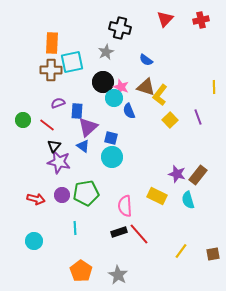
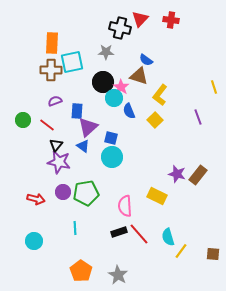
red triangle at (165, 19): moved 25 px left
red cross at (201, 20): moved 30 px left; rotated 21 degrees clockwise
gray star at (106, 52): rotated 28 degrees clockwise
pink star at (121, 87): rotated 14 degrees clockwise
brown triangle at (146, 87): moved 7 px left, 11 px up
yellow line at (214, 87): rotated 16 degrees counterclockwise
purple semicircle at (58, 103): moved 3 px left, 2 px up
yellow square at (170, 120): moved 15 px left
black triangle at (54, 146): moved 2 px right, 1 px up
purple circle at (62, 195): moved 1 px right, 3 px up
cyan semicircle at (188, 200): moved 20 px left, 37 px down
brown square at (213, 254): rotated 16 degrees clockwise
